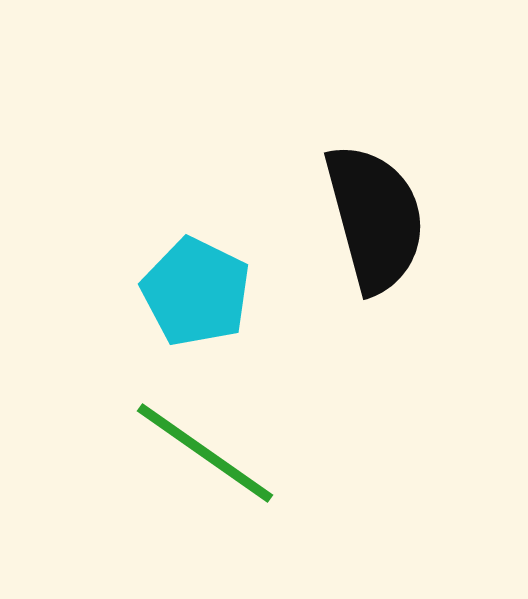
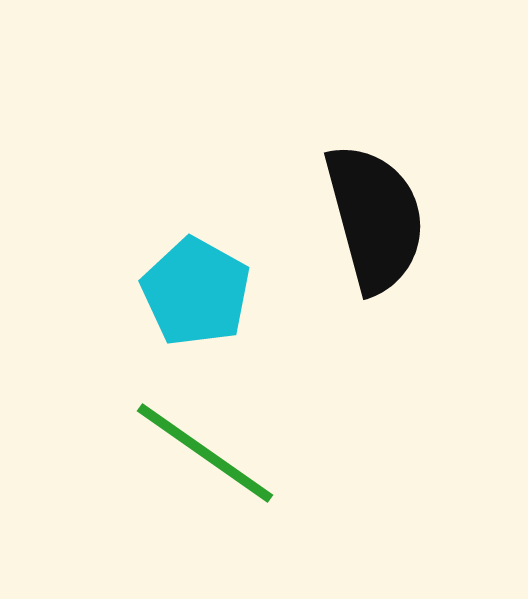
cyan pentagon: rotated 3 degrees clockwise
